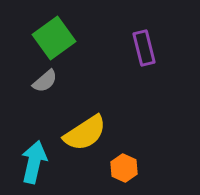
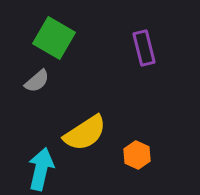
green square: rotated 24 degrees counterclockwise
gray semicircle: moved 8 px left
cyan arrow: moved 7 px right, 7 px down
orange hexagon: moved 13 px right, 13 px up
